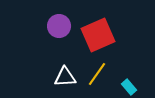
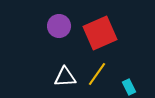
red square: moved 2 px right, 2 px up
cyan rectangle: rotated 14 degrees clockwise
